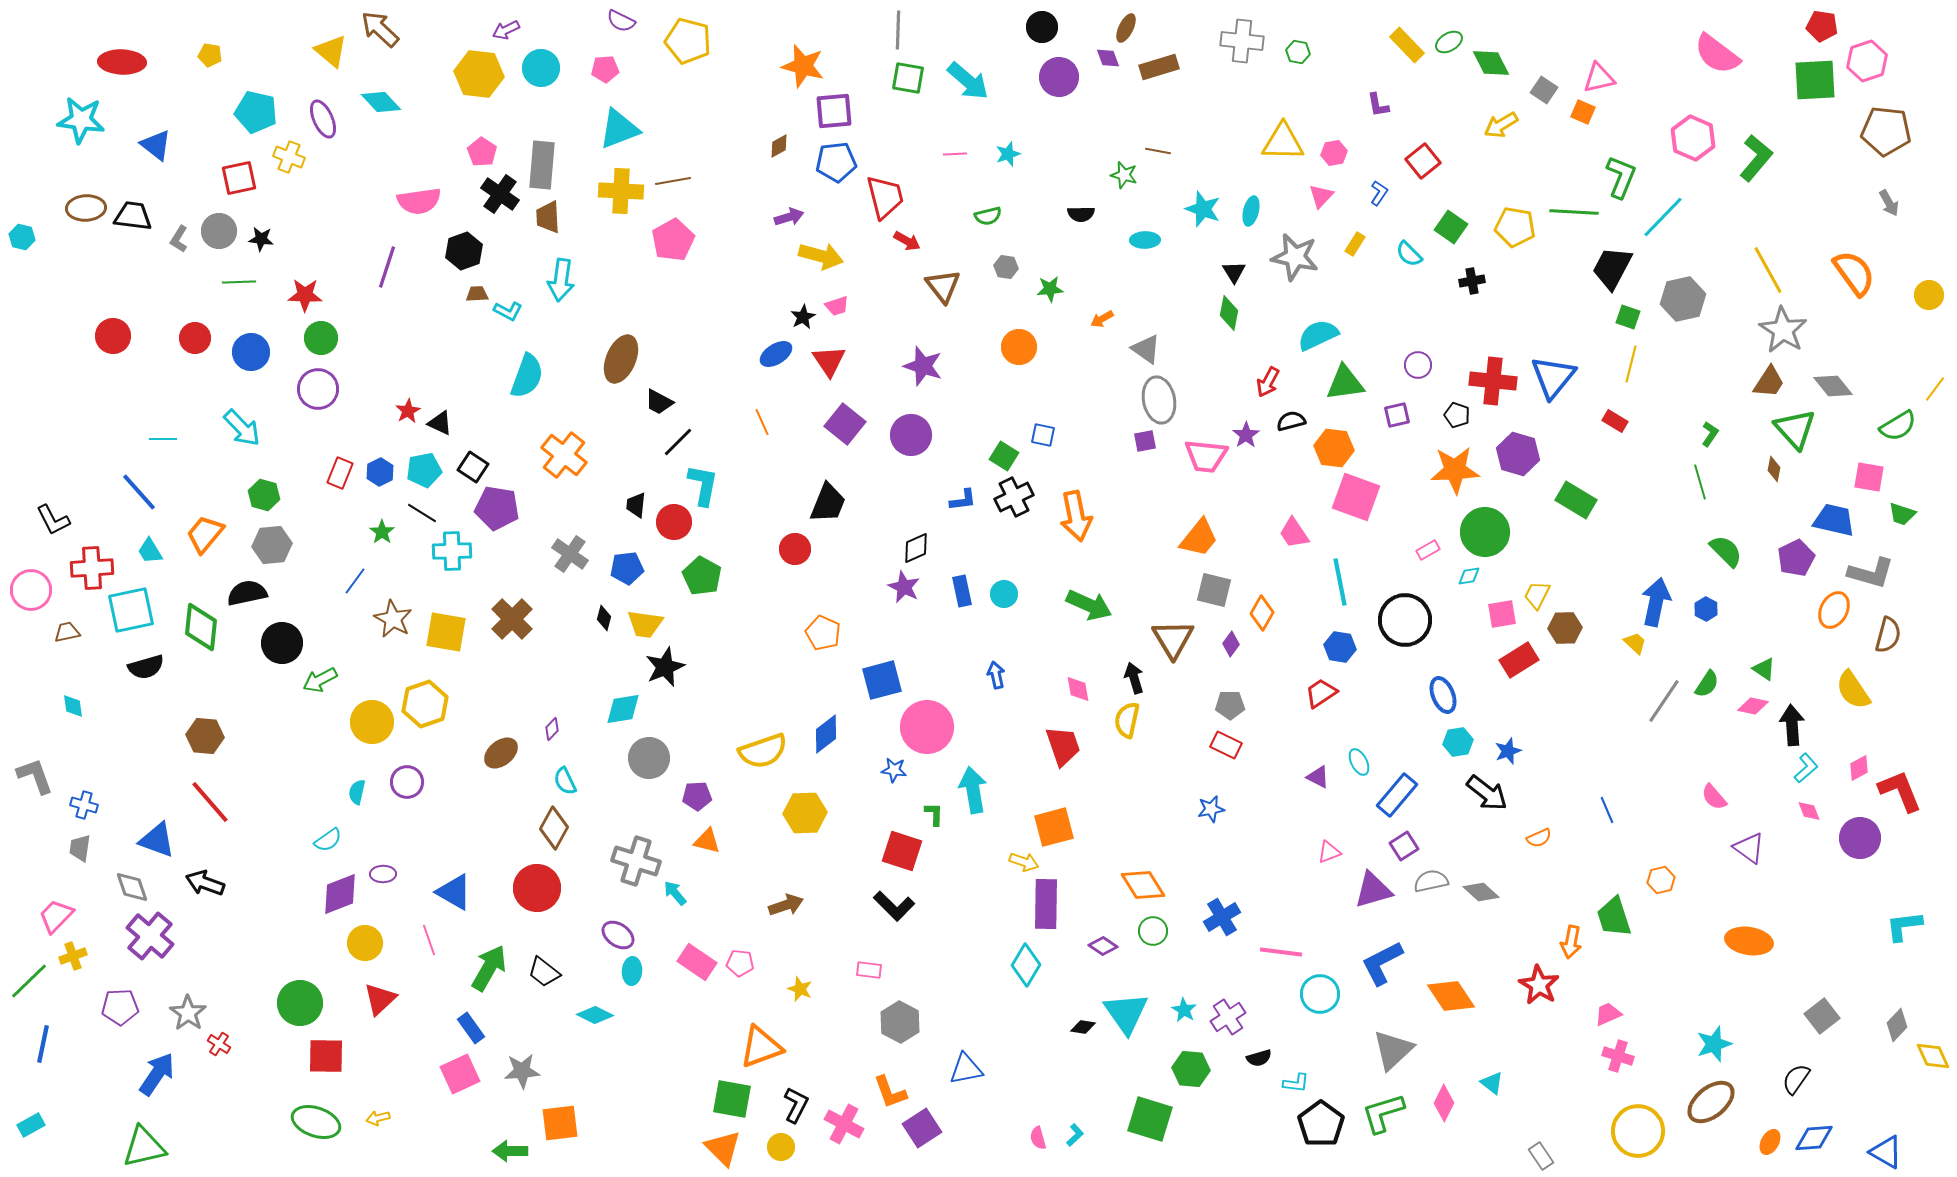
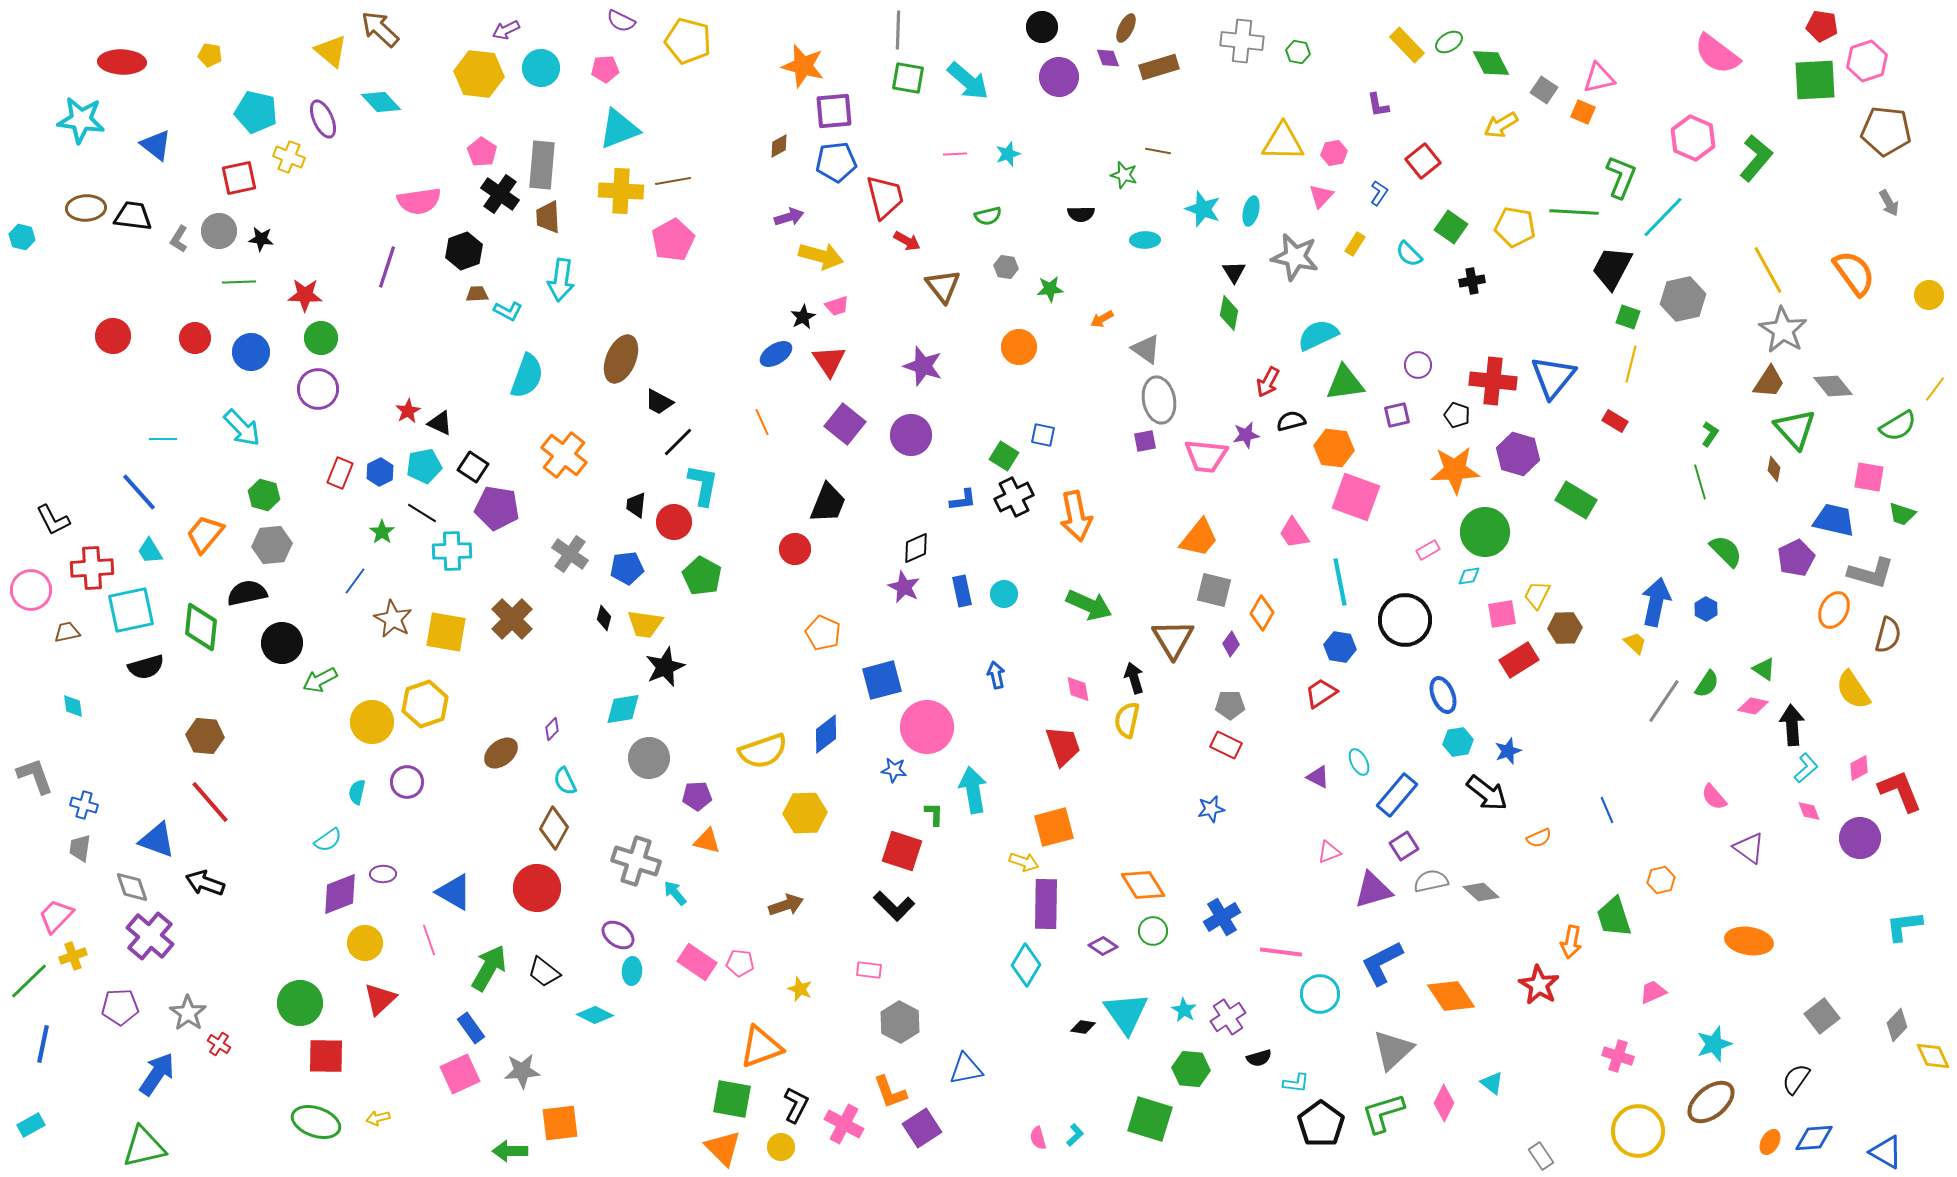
purple star at (1246, 435): rotated 24 degrees clockwise
cyan pentagon at (424, 470): moved 4 px up
pink trapezoid at (1608, 1014): moved 45 px right, 22 px up
